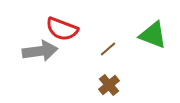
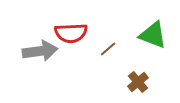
red semicircle: moved 9 px right, 4 px down; rotated 24 degrees counterclockwise
brown cross: moved 29 px right, 3 px up
